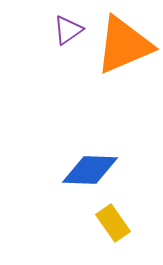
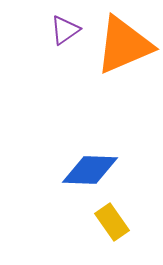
purple triangle: moved 3 px left
yellow rectangle: moved 1 px left, 1 px up
